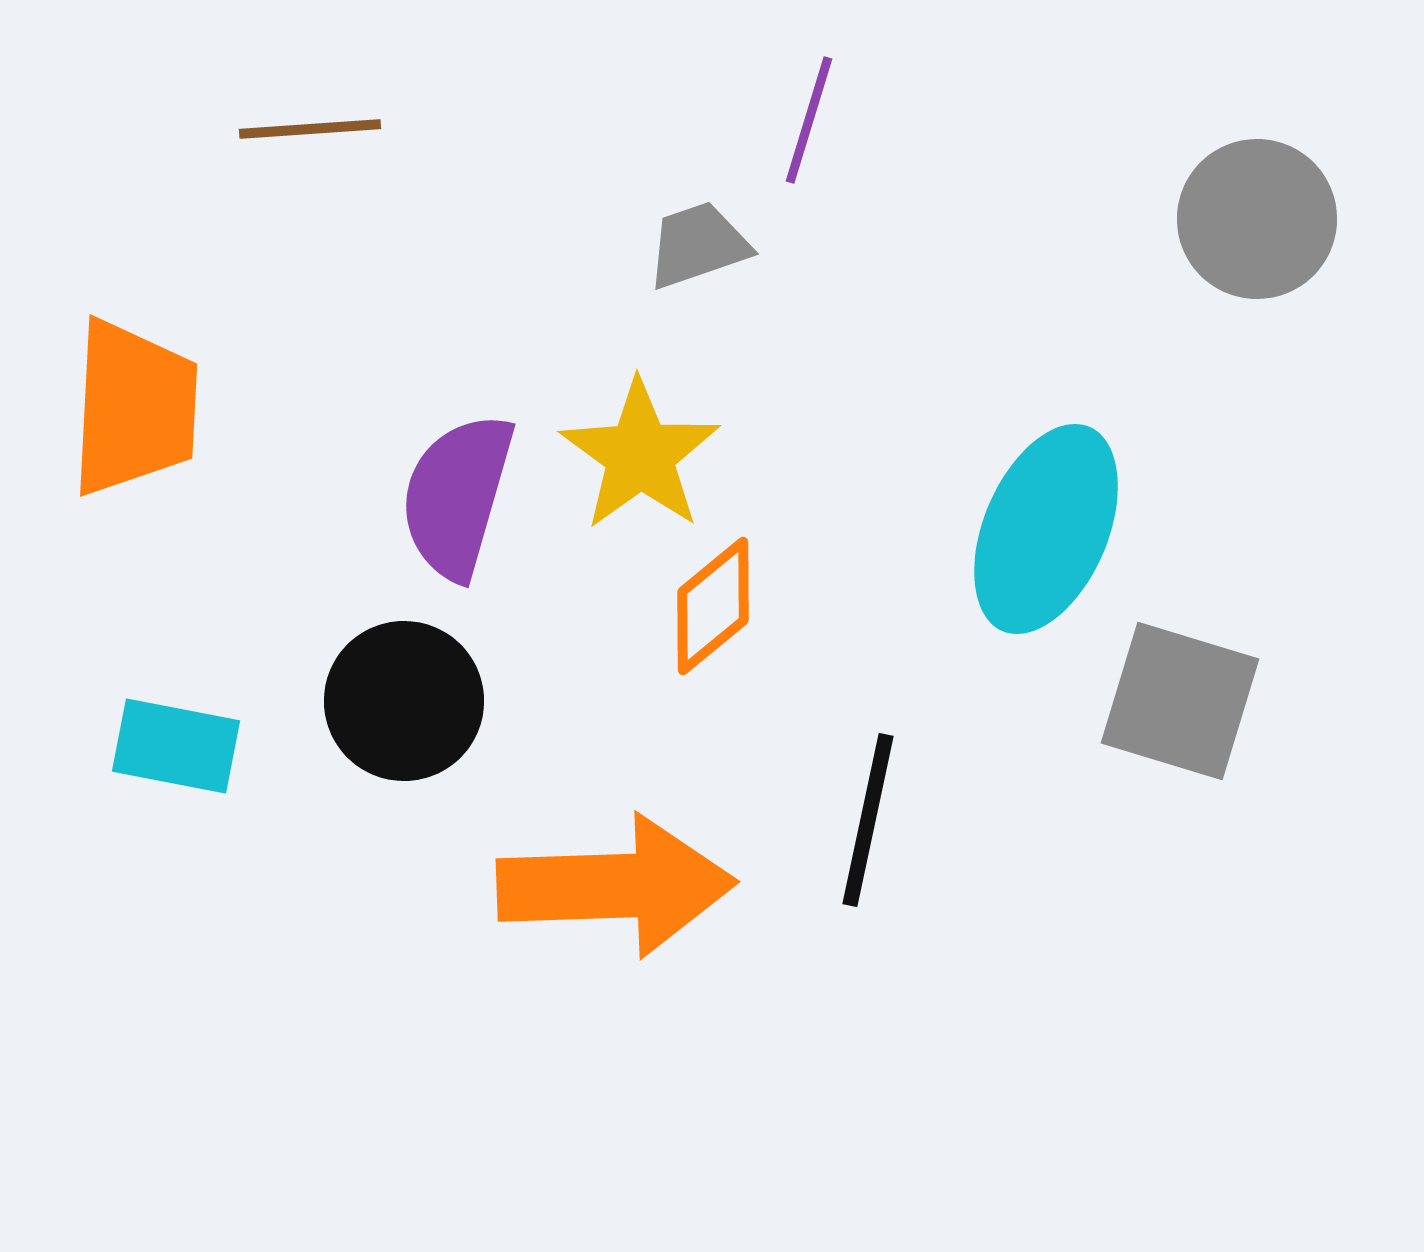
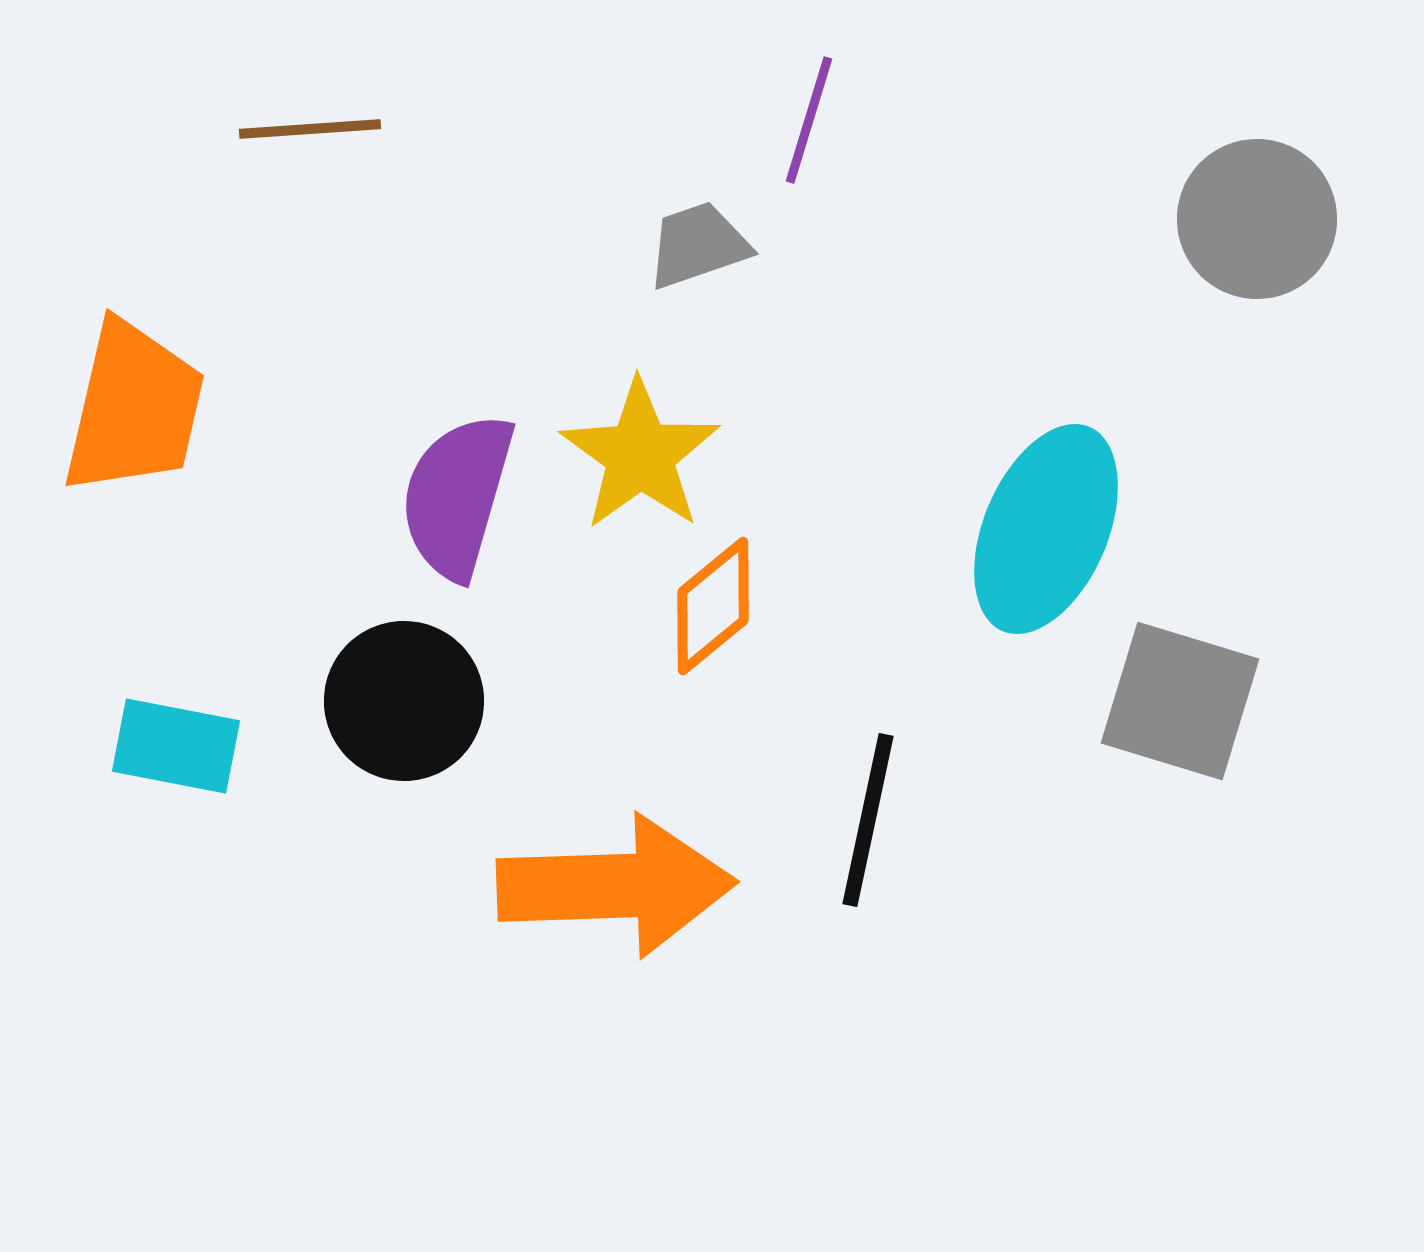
orange trapezoid: rotated 10 degrees clockwise
